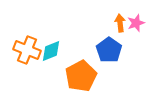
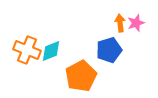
blue pentagon: rotated 20 degrees clockwise
